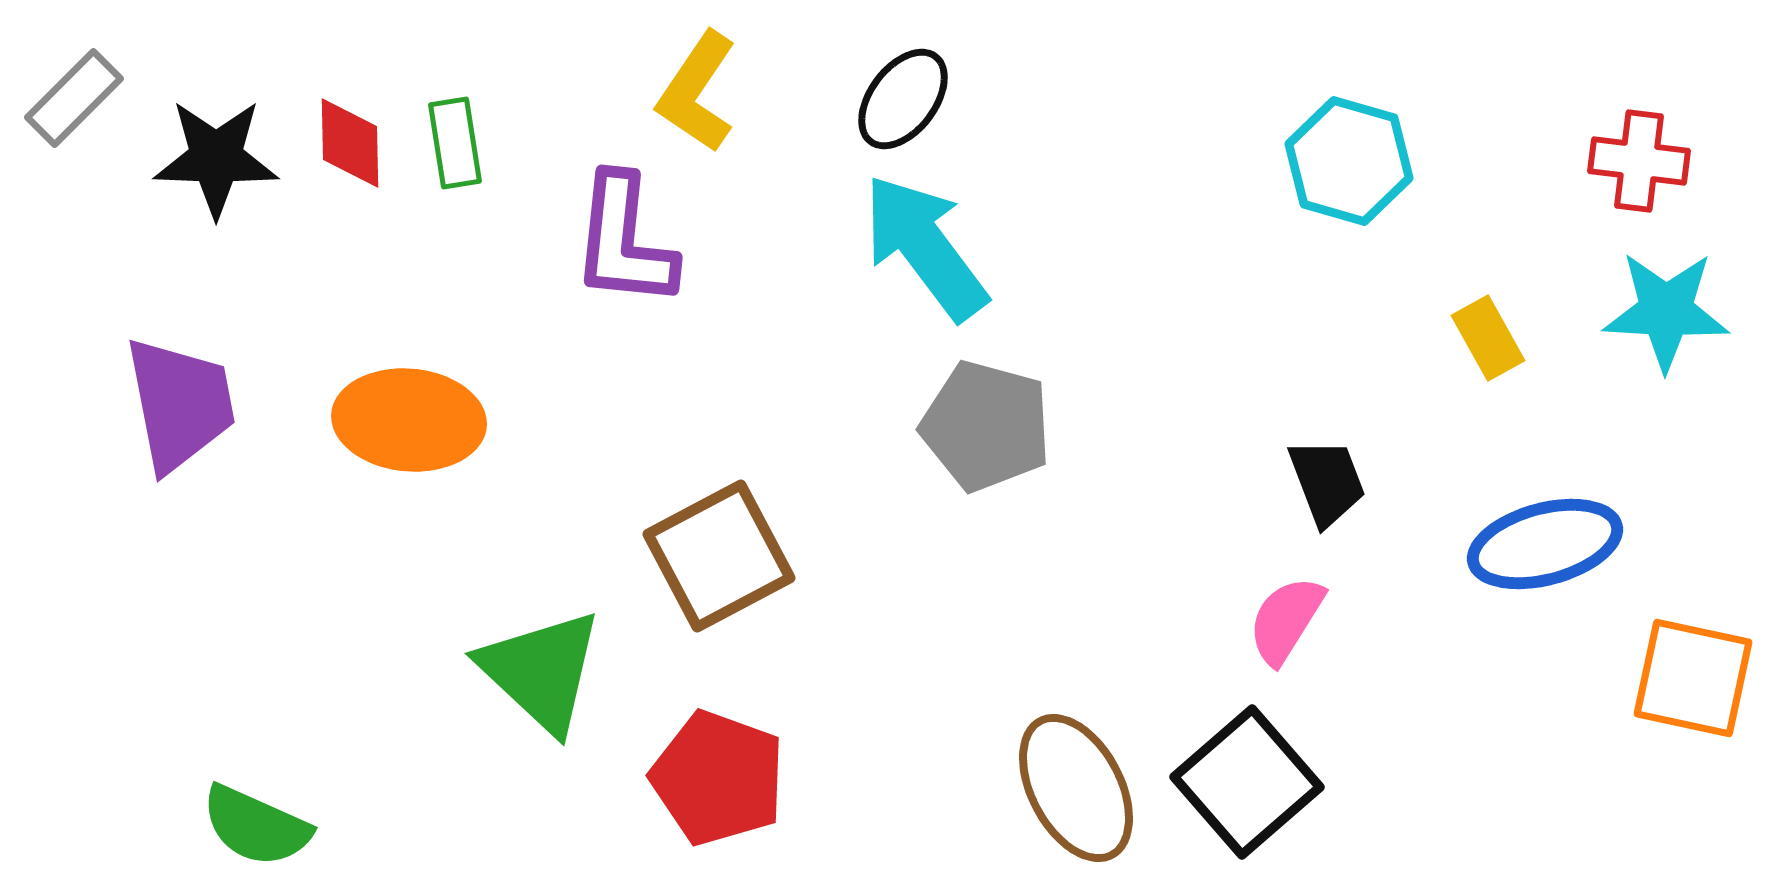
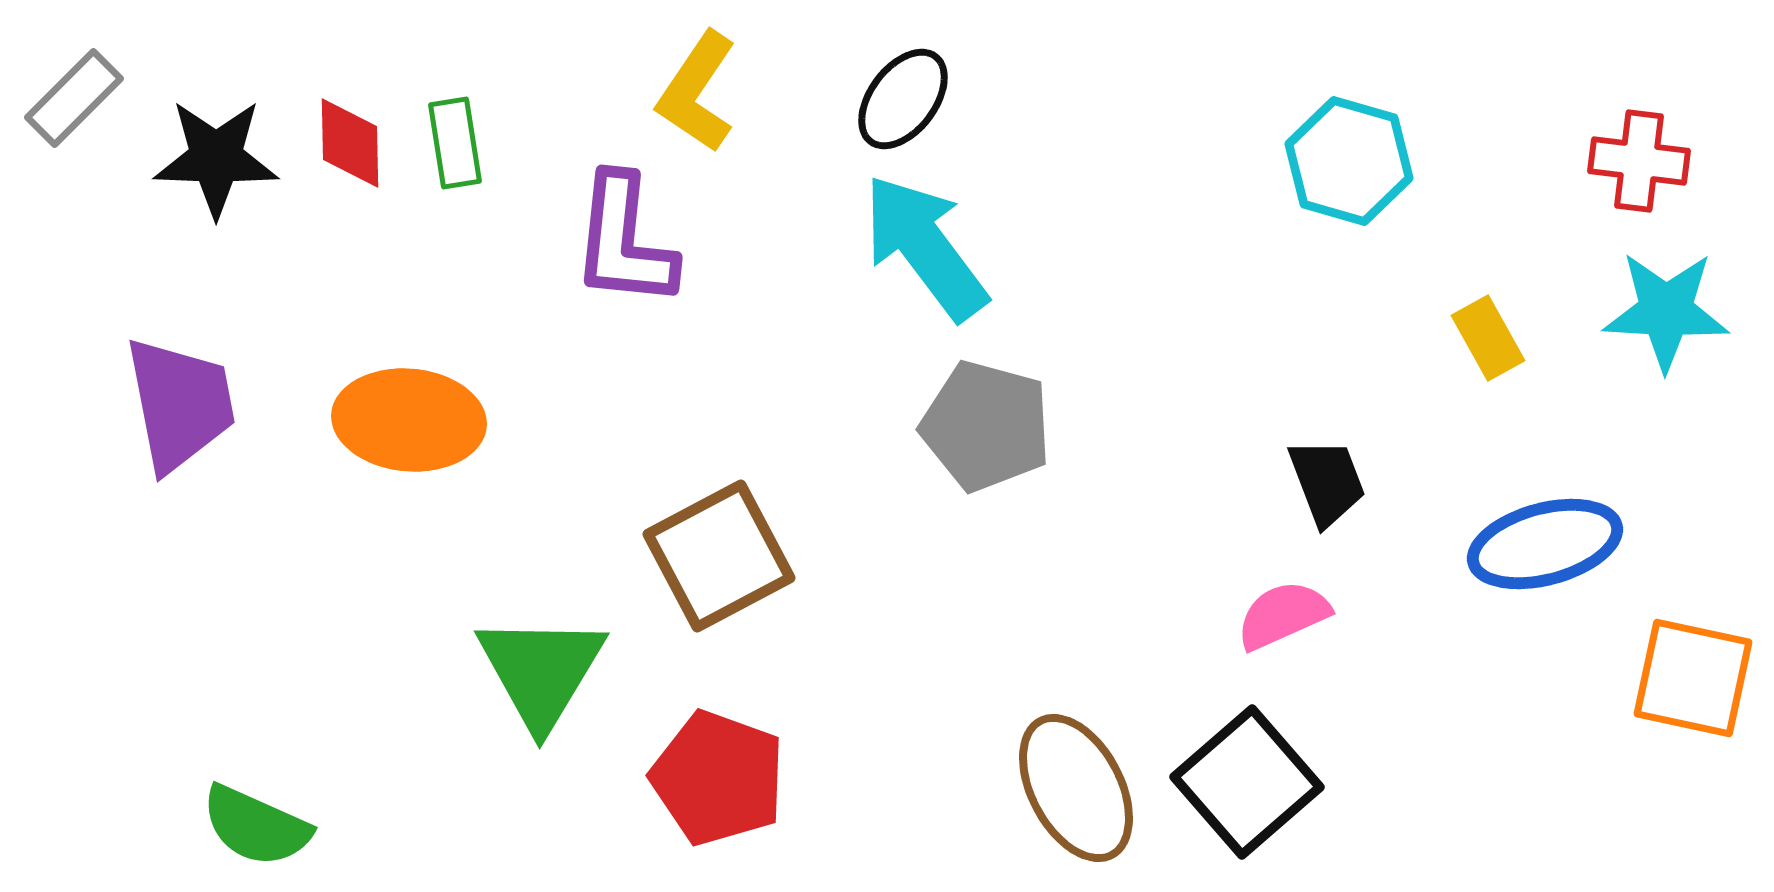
pink semicircle: moved 3 px left, 5 px up; rotated 34 degrees clockwise
green triangle: rotated 18 degrees clockwise
